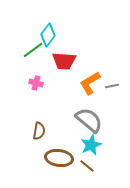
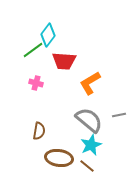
gray line: moved 7 px right, 29 px down
